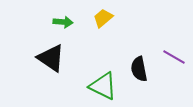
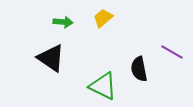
purple line: moved 2 px left, 5 px up
